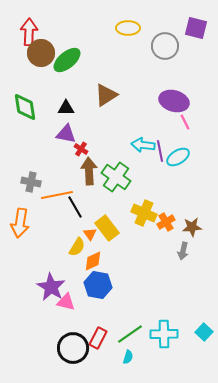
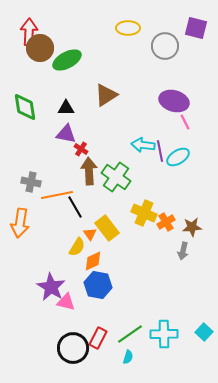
brown circle: moved 1 px left, 5 px up
green ellipse: rotated 12 degrees clockwise
